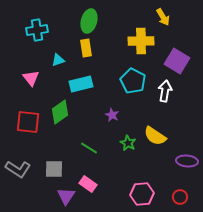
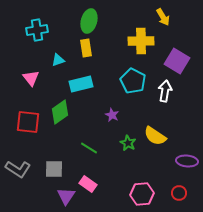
red circle: moved 1 px left, 4 px up
